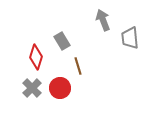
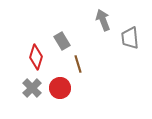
brown line: moved 2 px up
